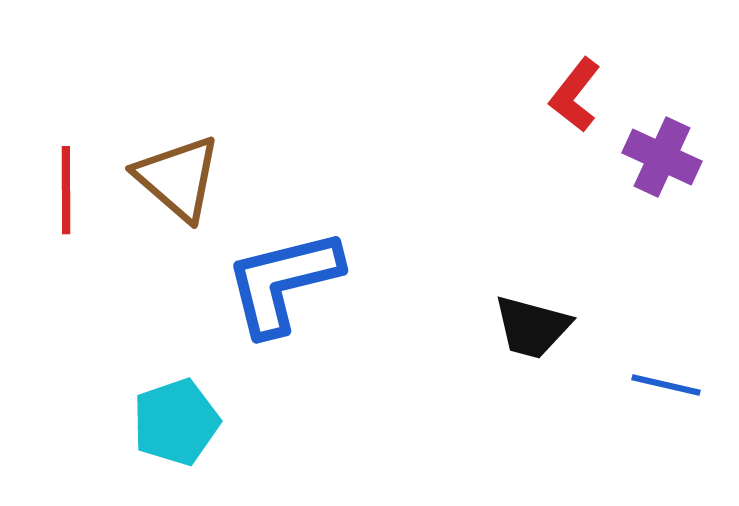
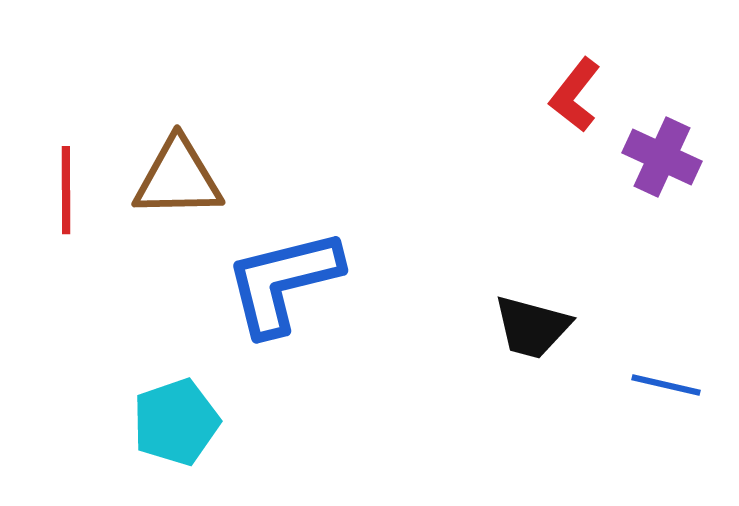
brown triangle: rotated 42 degrees counterclockwise
